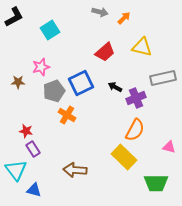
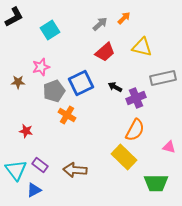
gray arrow: moved 12 px down; rotated 56 degrees counterclockwise
purple rectangle: moved 7 px right, 16 px down; rotated 21 degrees counterclockwise
blue triangle: rotated 42 degrees counterclockwise
